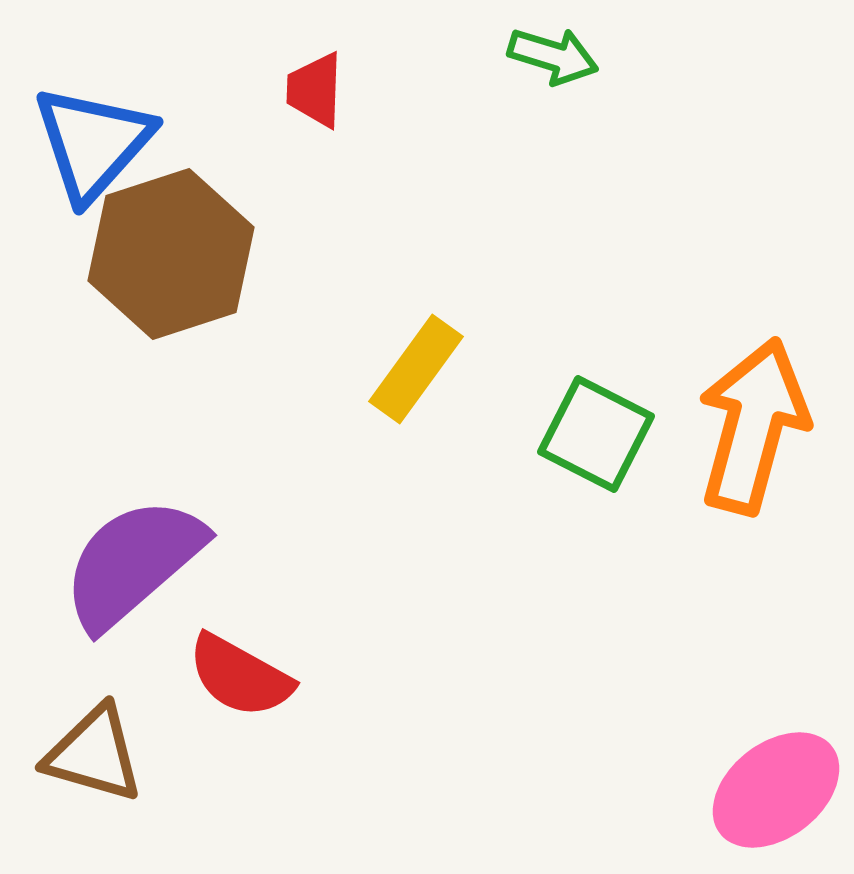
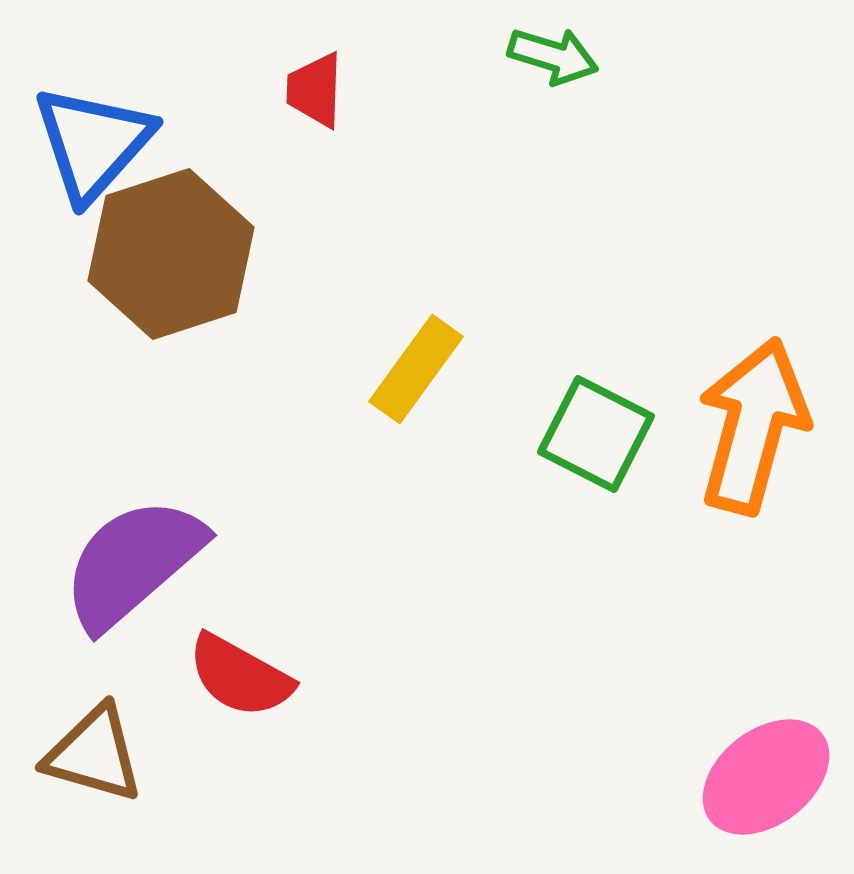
pink ellipse: moved 10 px left, 13 px up
